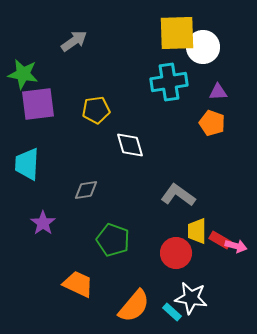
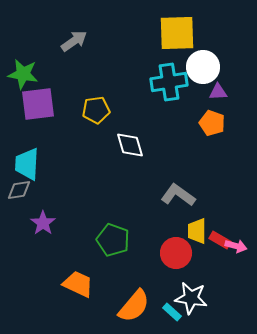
white circle: moved 20 px down
gray diamond: moved 67 px left
